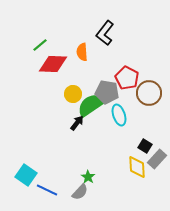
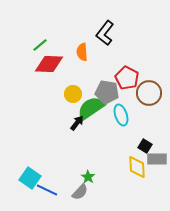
red diamond: moved 4 px left
green semicircle: moved 3 px down
cyan ellipse: moved 2 px right
gray rectangle: rotated 48 degrees clockwise
cyan square: moved 4 px right, 3 px down
